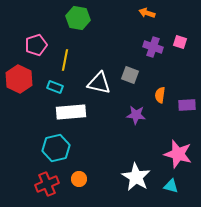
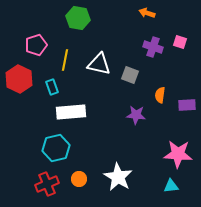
white triangle: moved 19 px up
cyan rectangle: moved 3 px left; rotated 49 degrees clockwise
pink star: rotated 12 degrees counterclockwise
white star: moved 18 px left
cyan triangle: rotated 21 degrees counterclockwise
